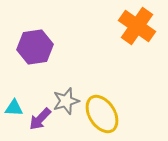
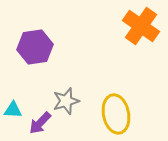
orange cross: moved 4 px right
cyan triangle: moved 1 px left, 2 px down
yellow ellipse: moved 14 px right; rotated 21 degrees clockwise
purple arrow: moved 4 px down
